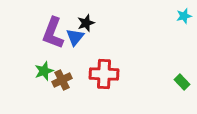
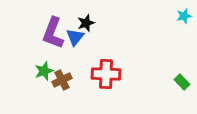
red cross: moved 2 px right
